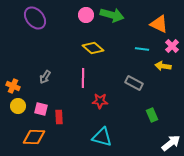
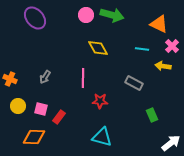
yellow diamond: moved 5 px right; rotated 20 degrees clockwise
orange cross: moved 3 px left, 7 px up
red rectangle: rotated 40 degrees clockwise
